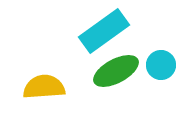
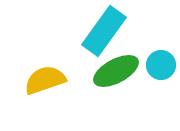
cyan rectangle: rotated 18 degrees counterclockwise
yellow semicircle: moved 1 px right, 7 px up; rotated 15 degrees counterclockwise
